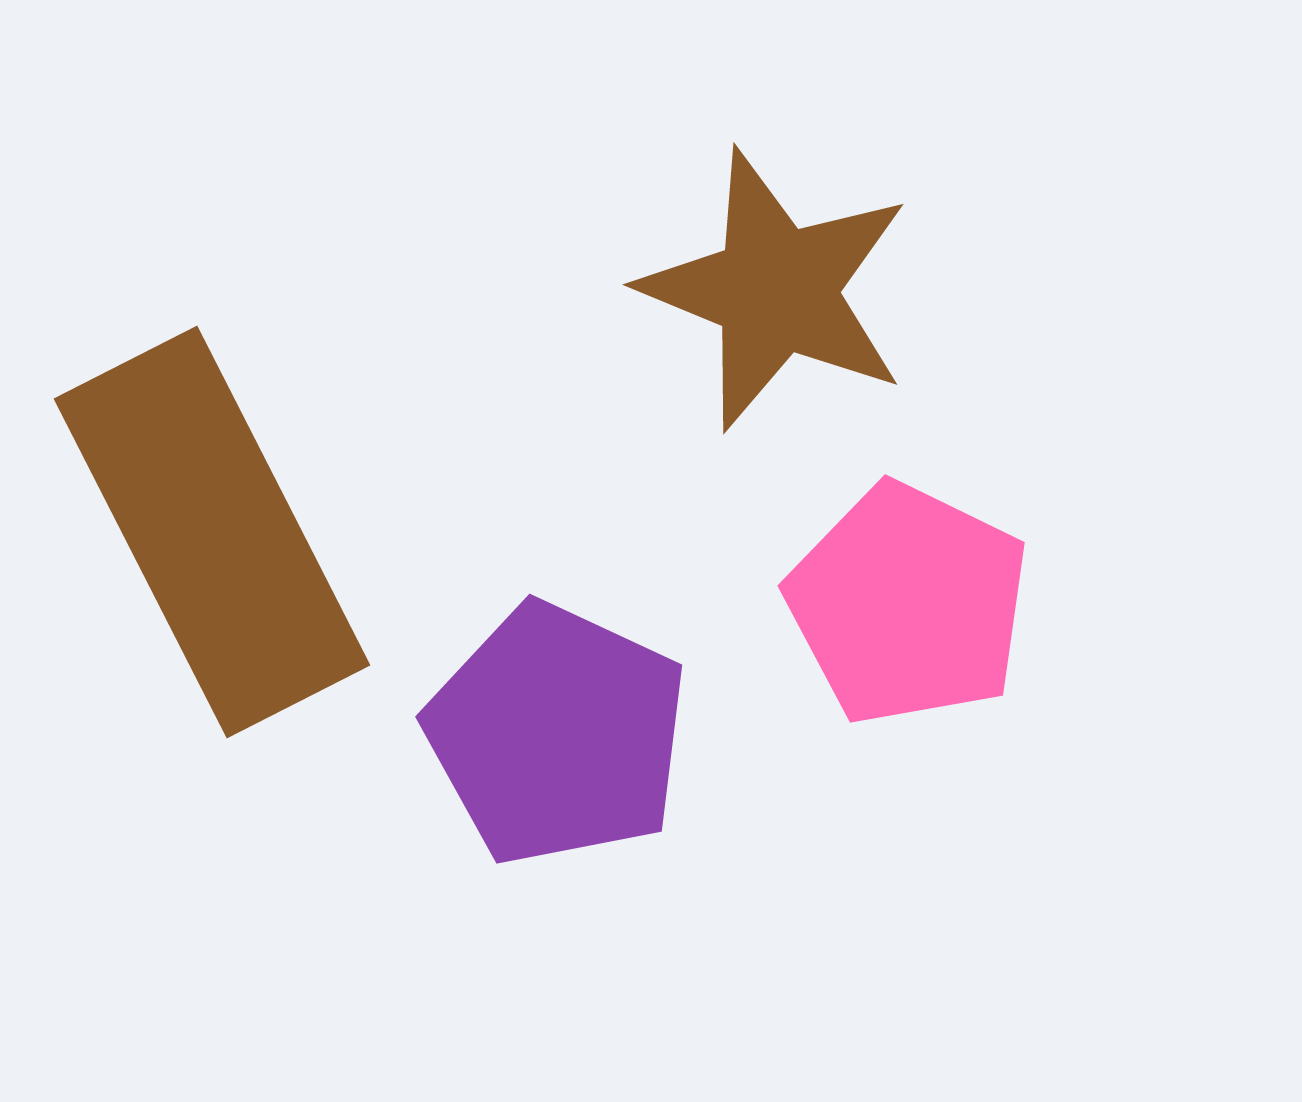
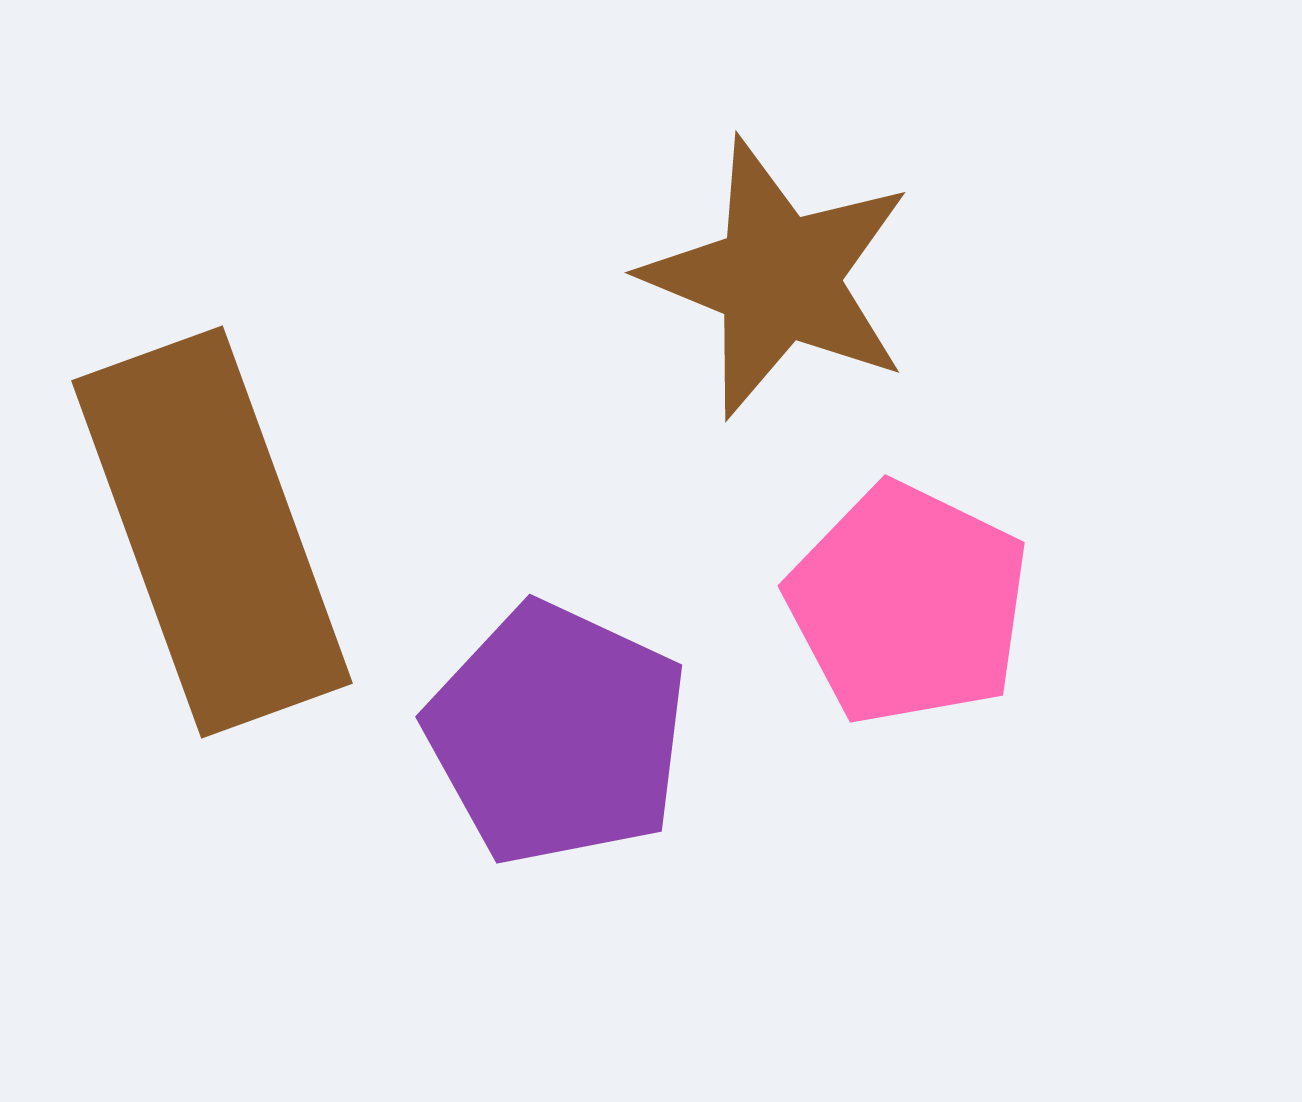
brown star: moved 2 px right, 12 px up
brown rectangle: rotated 7 degrees clockwise
